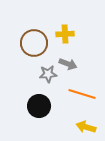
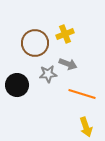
yellow cross: rotated 18 degrees counterclockwise
brown circle: moved 1 px right
black circle: moved 22 px left, 21 px up
yellow arrow: rotated 126 degrees counterclockwise
